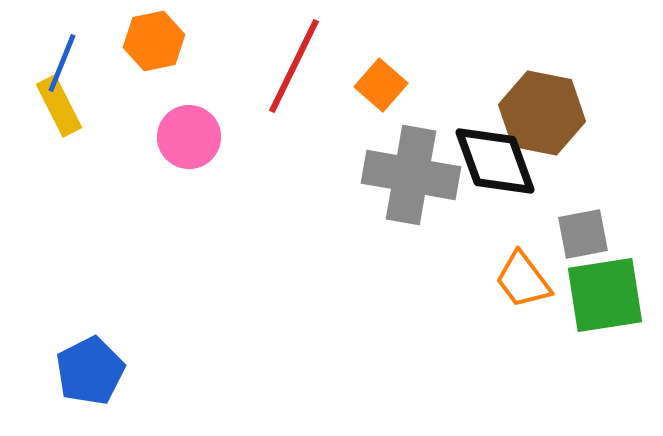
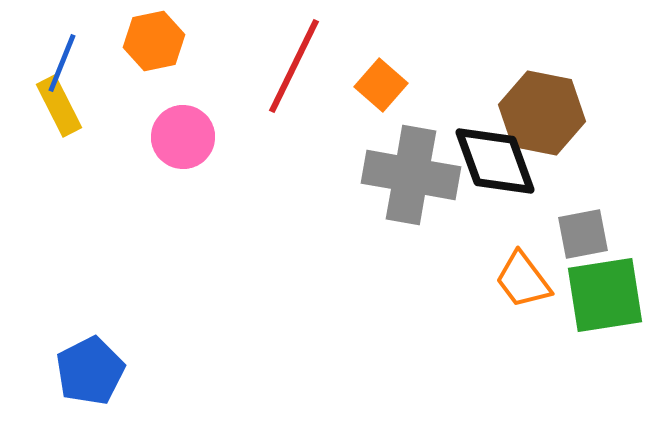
pink circle: moved 6 px left
